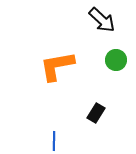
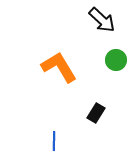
orange L-shape: moved 2 px right, 1 px down; rotated 69 degrees clockwise
